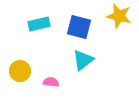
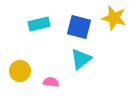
yellow star: moved 5 px left, 2 px down
cyan triangle: moved 2 px left, 1 px up
